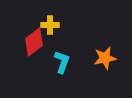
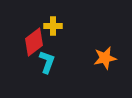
yellow cross: moved 3 px right, 1 px down
cyan L-shape: moved 15 px left
